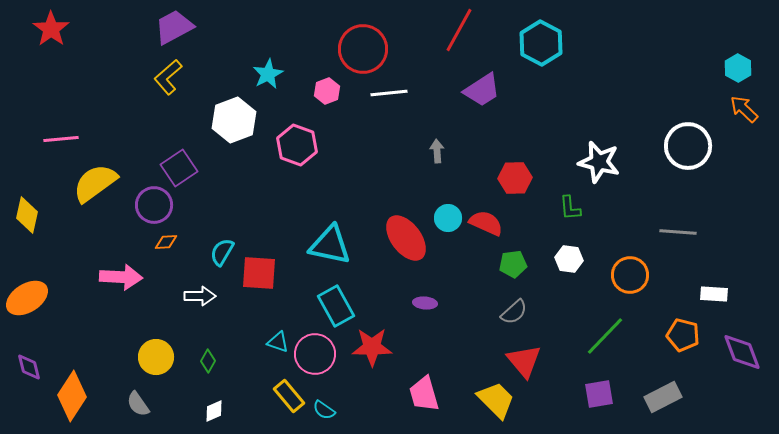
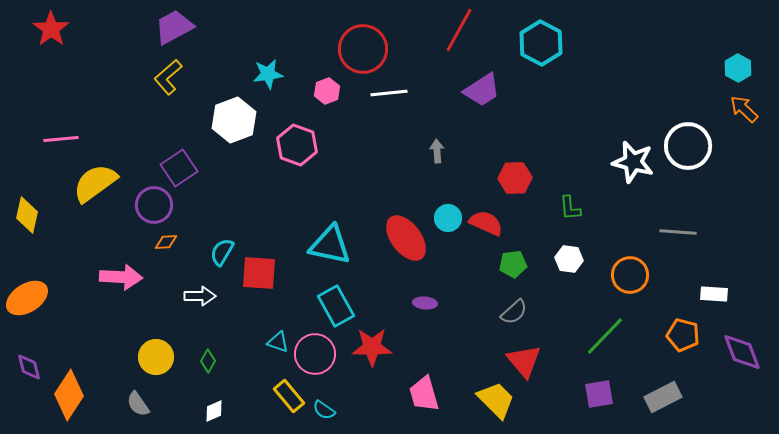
cyan star at (268, 74): rotated 20 degrees clockwise
white star at (599, 162): moved 34 px right
orange diamond at (72, 396): moved 3 px left, 1 px up
